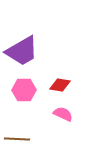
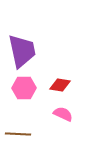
purple trapezoid: rotated 72 degrees counterclockwise
pink hexagon: moved 2 px up
brown line: moved 1 px right, 5 px up
